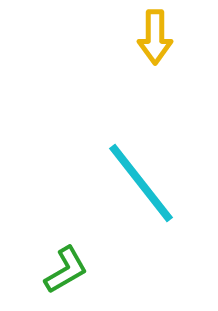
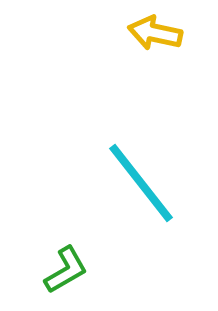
yellow arrow: moved 4 px up; rotated 102 degrees clockwise
